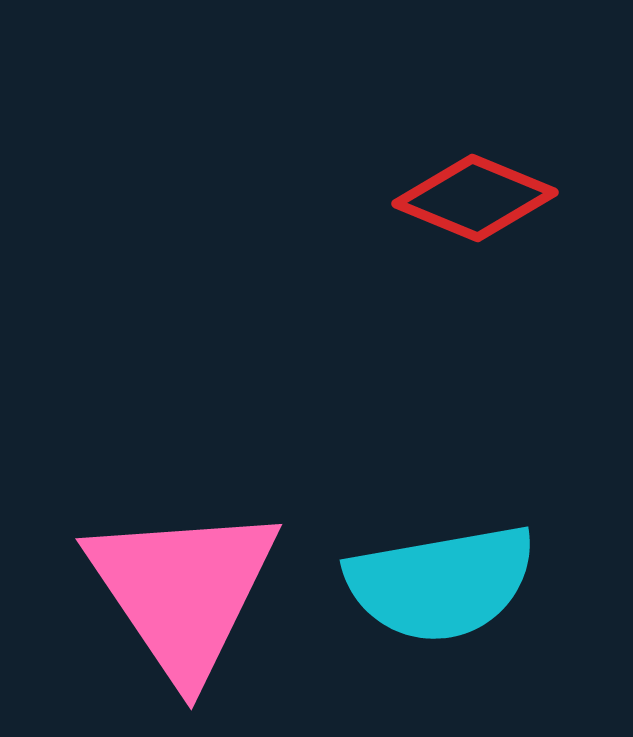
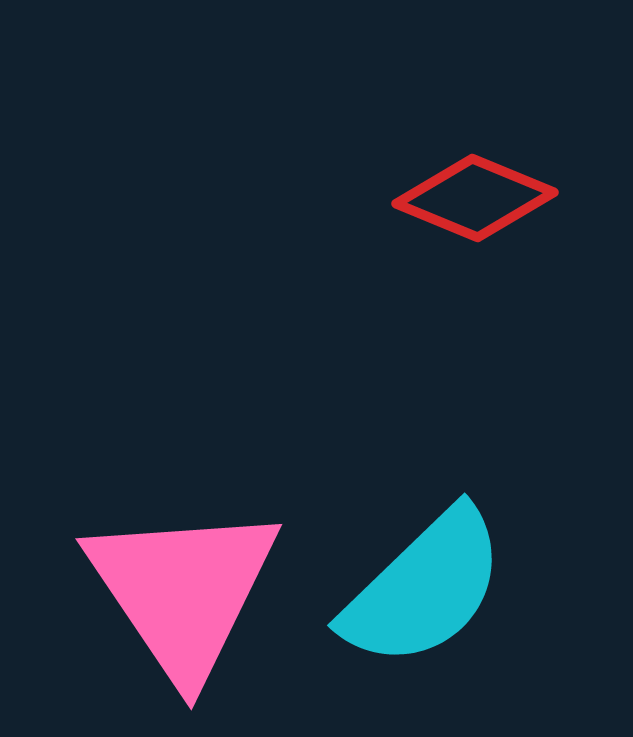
cyan semicircle: moved 17 px left, 5 px down; rotated 34 degrees counterclockwise
